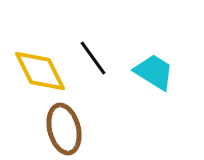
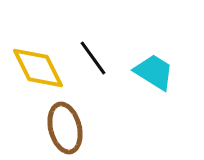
yellow diamond: moved 2 px left, 3 px up
brown ellipse: moved 1 px right, 1 px up
